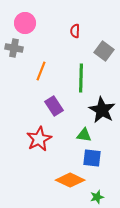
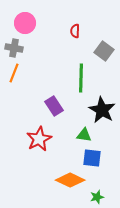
orange line: moved 27 px left, 2 px down
